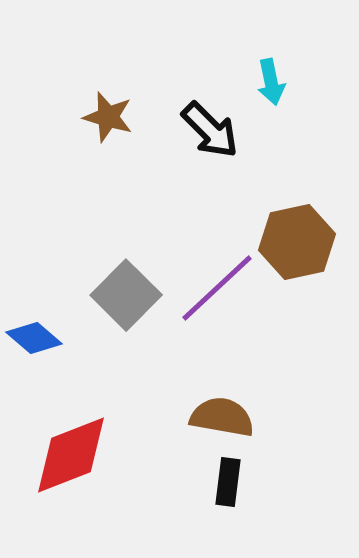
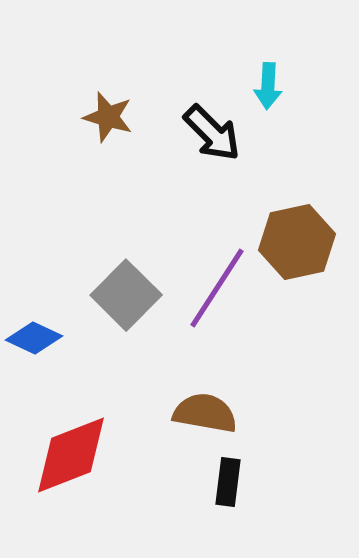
cyan arrow: moved 3 px left, 4 px down; rotated 15 degrees clockwise
black arrow: moved 2 px right, 3 px down
purple line: rotated 14 degrees counterclockwise
blue diamond: rotated 16 degrees counterclockwise
brown semicircle: moved 17 px left, 4 px up
